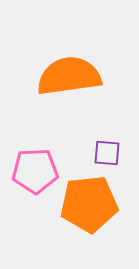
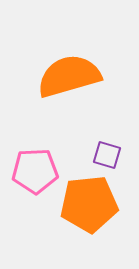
orange semicircle: rotated 8 degrees counterclockwise
purple square: moved 2 px down; rotated 12 degrees clockwise
